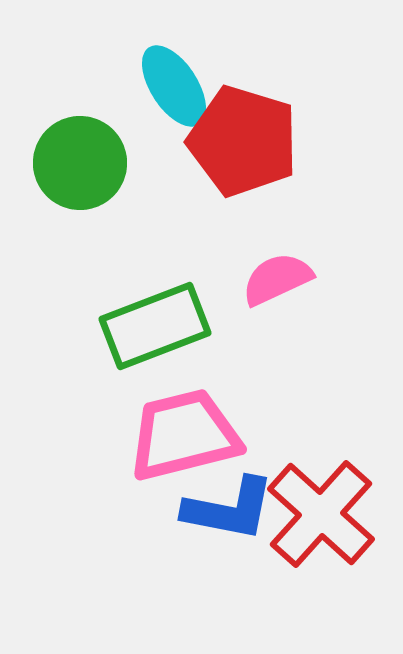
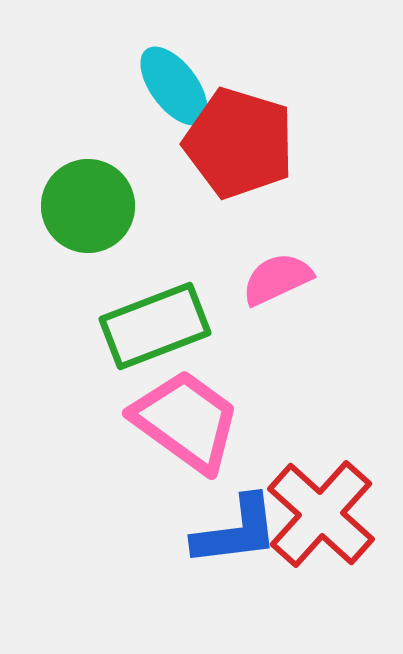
cyan ellipse: rotated 4 degrees counterclockwise
red pentagon: moved 4 px left, 2 px down
green circle: moved 8 px right, 43 px down
pink trapezoid: moved 2 px right, 14 px up; rotated 50 degrees clockwise
blue L-shape: moved 7 px right, 22 px down; rotated 18 degrees counterclockwise
